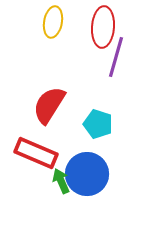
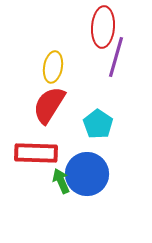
yellow ellipse: moved 45 px down
cyan pentagon: rotated 16 degrees clockwise
red rectangle: rotated 21 degrees counterclockwise
